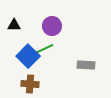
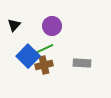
black triangle: rotated 48 degrees counterclockwise
gray rectangle: moved 4 px left, 2 px up
brown cross: moved 14 px right, 19 px up; rotated 18 degrees counterclockwise
